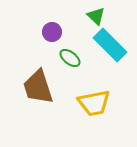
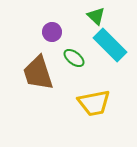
green ellipse: moved 4 px right
brown trapezoid: moved 14 px up
